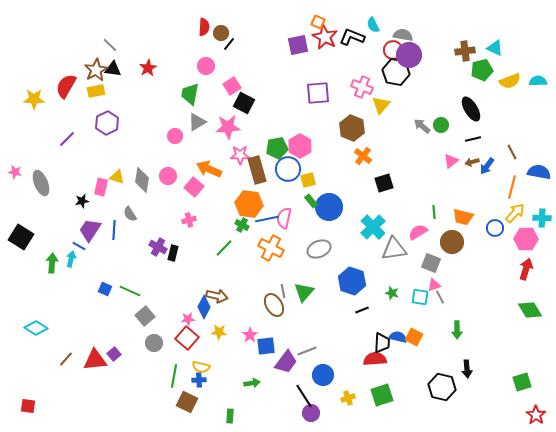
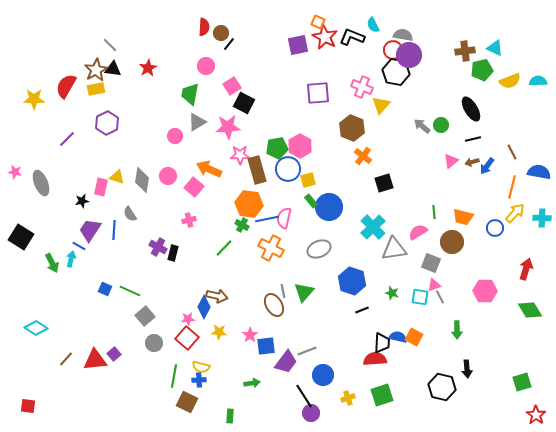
yellow rectangle at (96, 91): moved 2 px up
pink hexagon at (526, 239): moved 41 px left, 52 px down
green arrow at (52, 263): rotated 150 degrees clockwise
